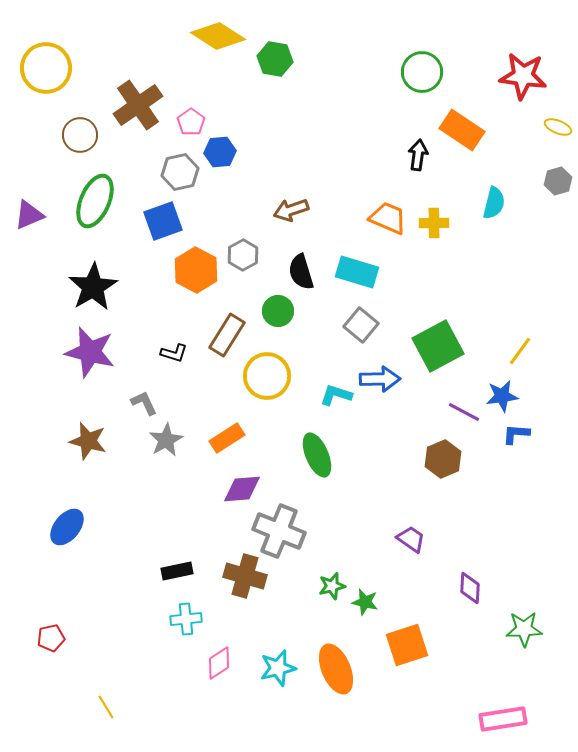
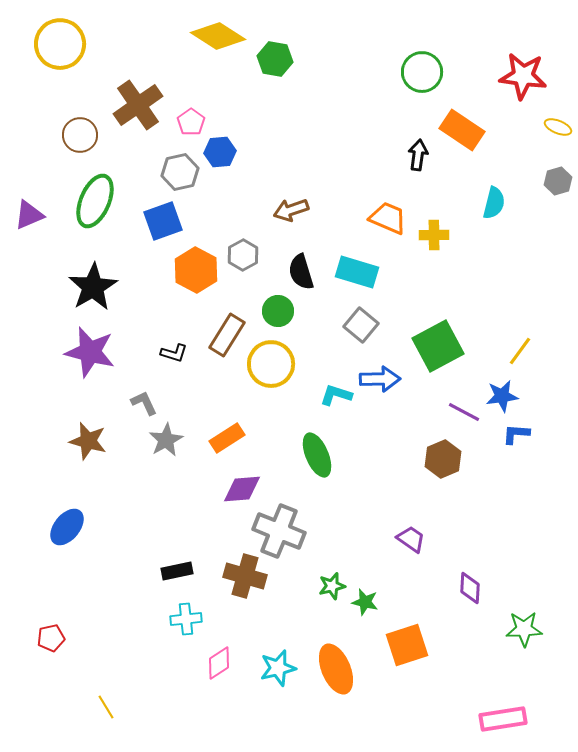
yellow circle at (46, 68): moved 14 px right, 24 px up
yellow cross at (434, 223): moved 12 px down
yellow circle at (267, 376): moved 4 px right, 12 px up
